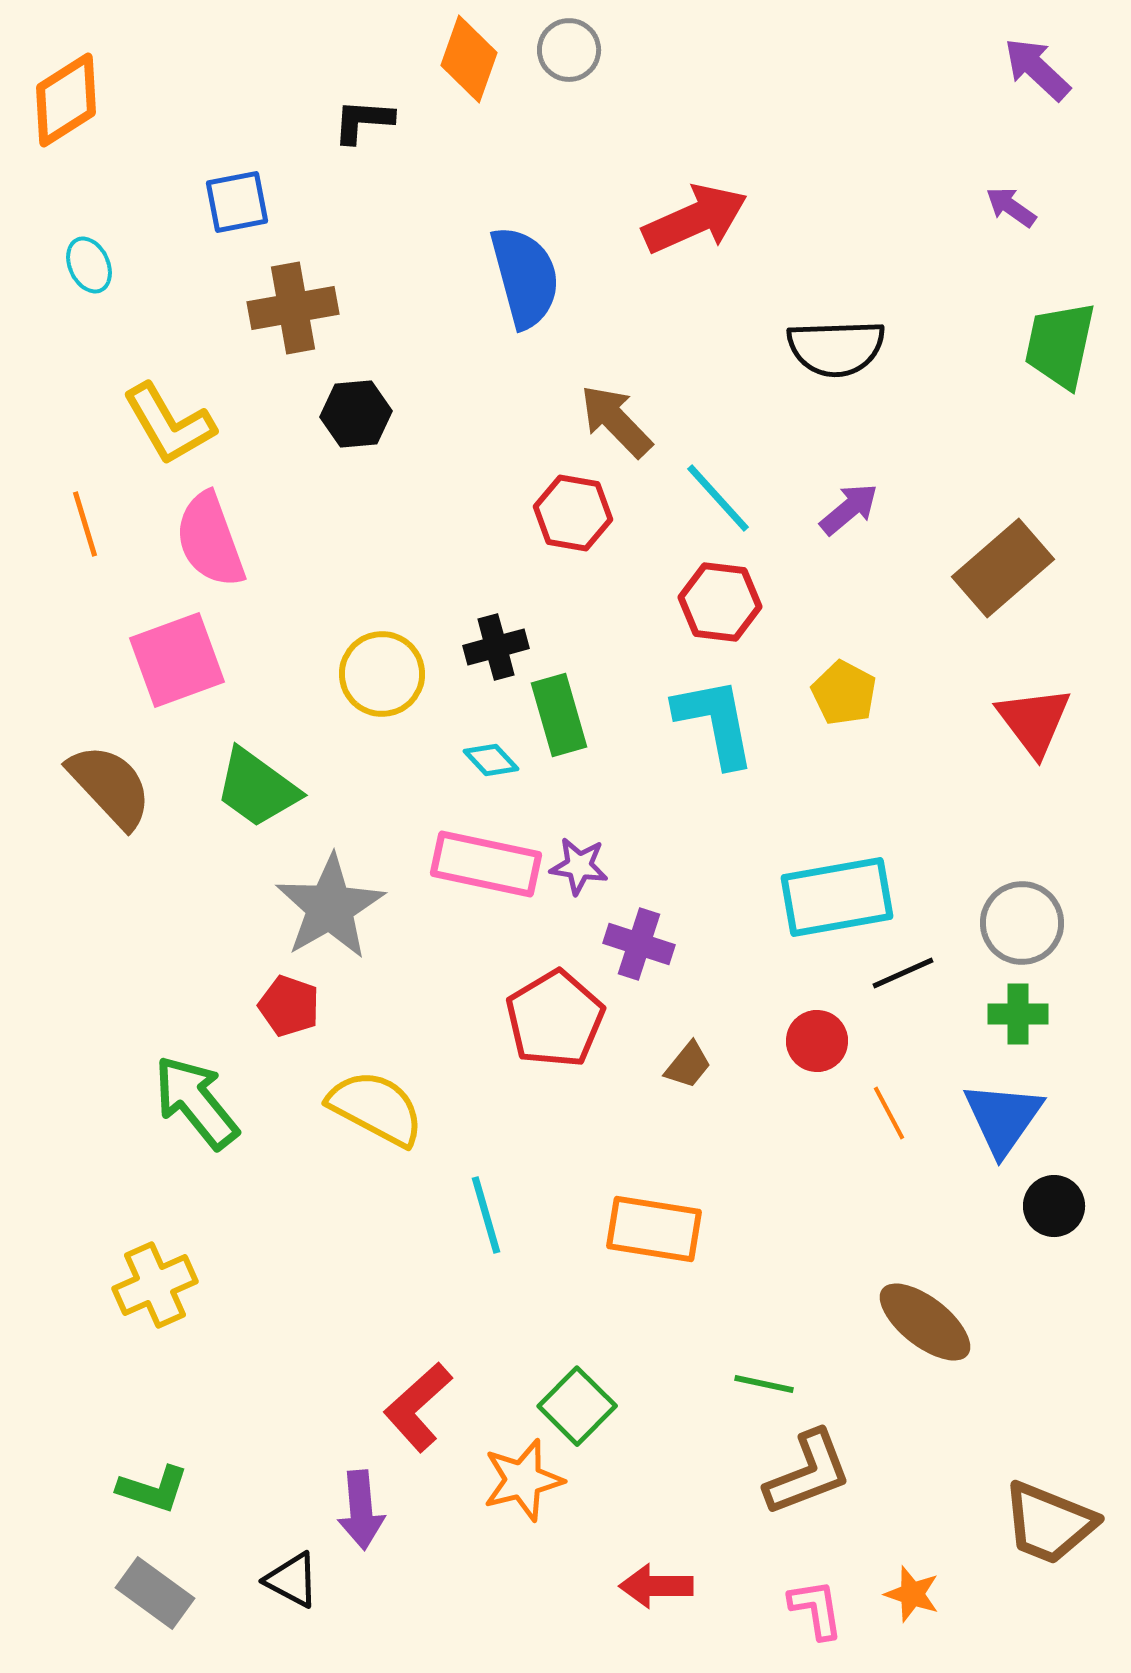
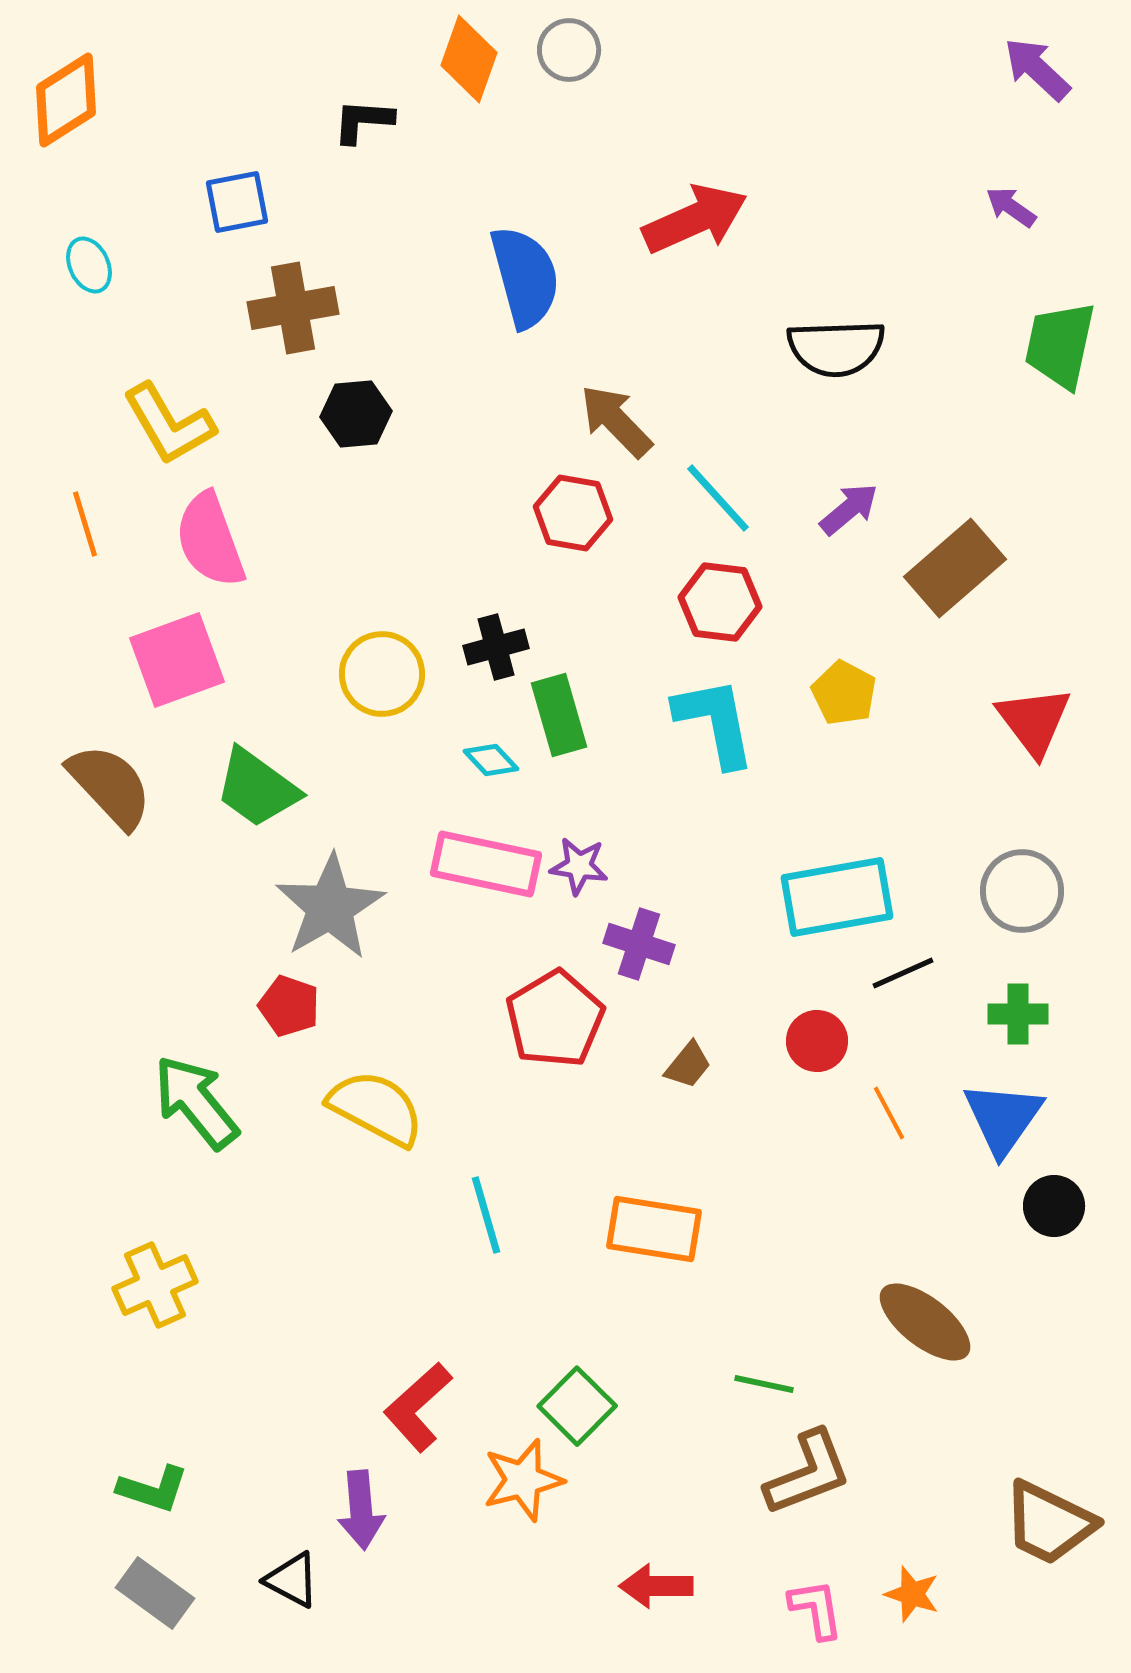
brown rectangle at (1003, 568): moved 48 px left
gray circle at (1022, 923): moved 32 px up
brown trapezoid at (1049, 1523): rotated 4 degrees clockwise
